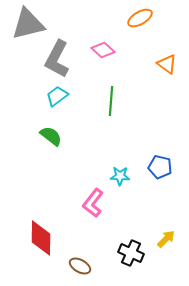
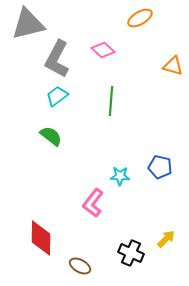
orange triangle: moved 6 px right, 2 px down; rotated 20 degrees counterclockwise
